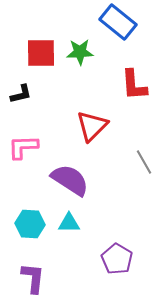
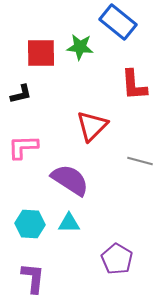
green star: moved 5 px up; rotated 8 degrees clockwise
gray line: moved 4 px left, 1 px up; rotated 45 degrees counterclockwise
